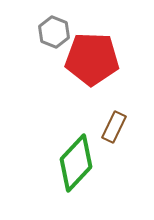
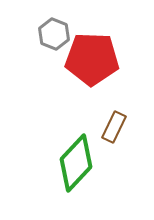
gray hexagon: moved 2 px down
